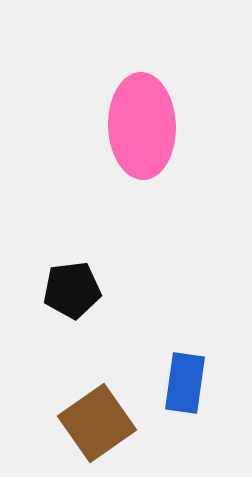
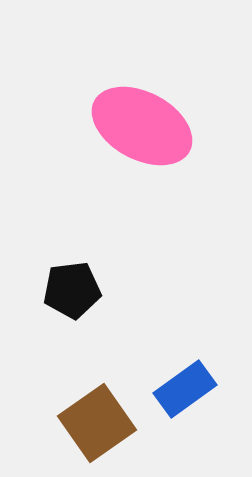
pink ellipse: rotated 60 degrees counterclockwise
blue rectangle: moved 6 px down; rotated 46 degrees clockwise
